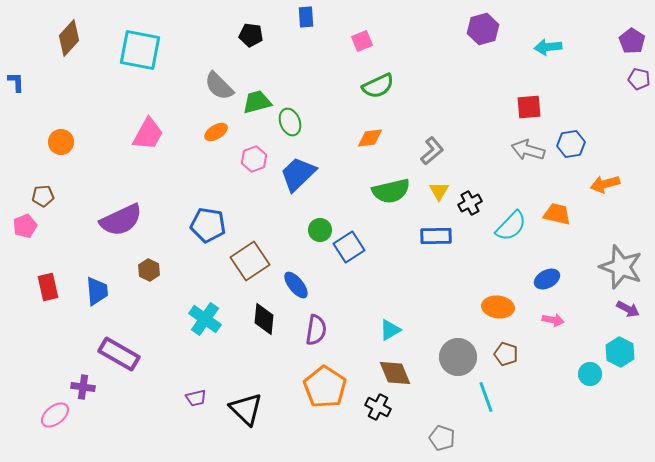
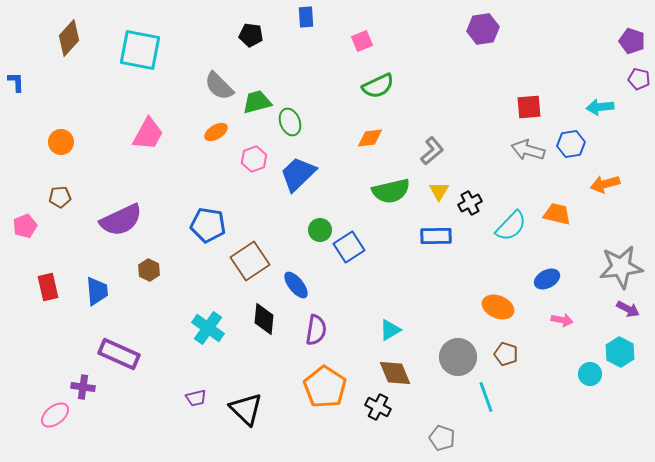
purple hexagon at (483, 29): rotated 8 degrees clockwise
purple pentagon at (632, 41): rotated 15 degrees counterclockwise
cyan arrow at (548, 47): moved 52 px right, 60 px down
brown pentagon at (43, 196): moved 17 px right, 1 px down
gray star at (621, 267): rotated 27 degrees counterclockwise
orange ellipse at (498, 307): rotated 16 degrees clockwise
cyan cross at (205, 319): moved 3 px right, 9 px down
pink arrow at (553, 320): moved 9 px right
purple rectangle at (119, 354): rotated 6 degrees counterclockwise
